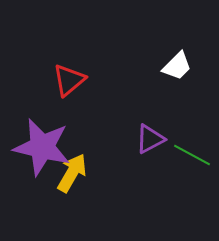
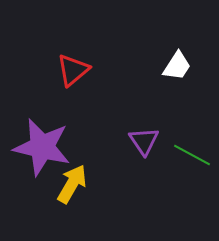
white trapezoid: rotated 12 degrees counterclockwise
red triangle: moved 4 px right, 10 px up
purple triangle: moved 6 px left, 2 px down; rotated 36 degrees counterclockwise
yellow arrow: moved 11 px down
